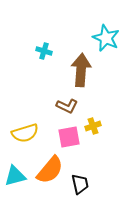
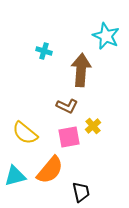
cyan star: moved 2 px up
yellow cross: rotated 21 degrees counterclockwise
yellow semicircle: rotated 56 degrees clockwise
black trapezoid: moved 1 px right, 8 px down
